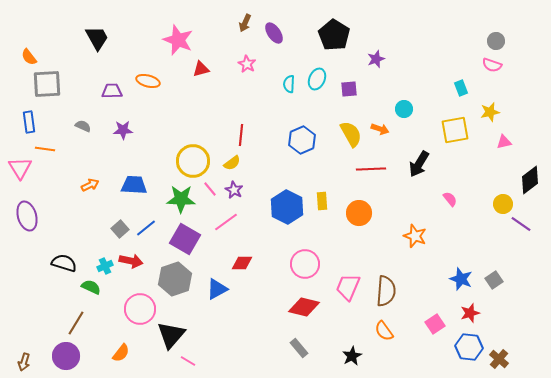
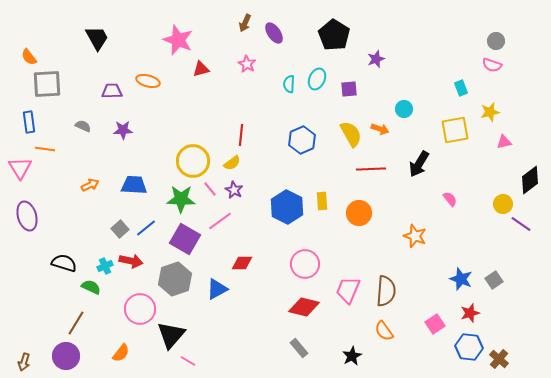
pink line at (226, 222): moved 6 px left, 1 px up
pink trapezoid at (348, 287): moved 3 px down
